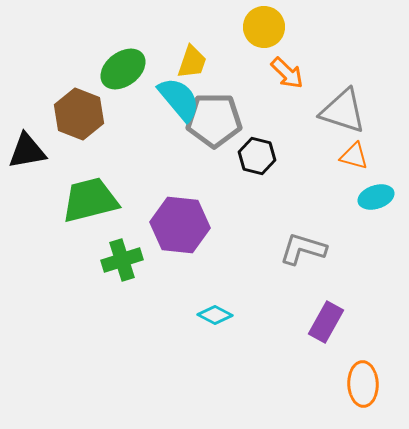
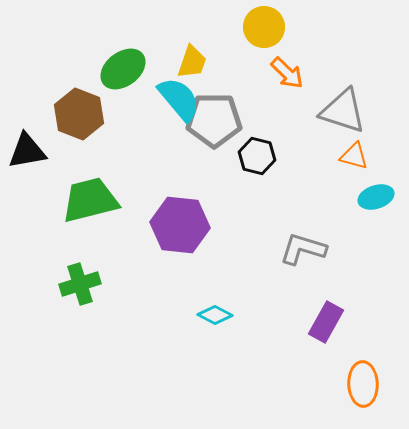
green cross: moved 42 px left, 24 px down
